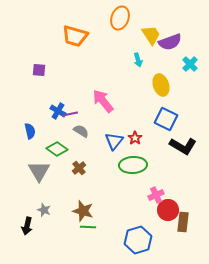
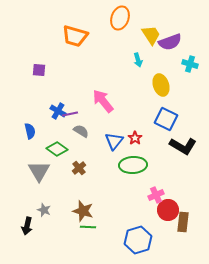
cyan cross: rotated 28 degrees counterclockwise
